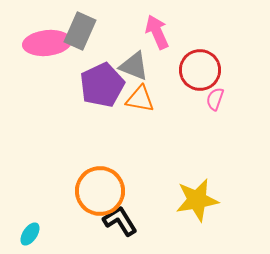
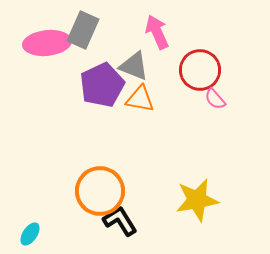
gray rectangle: moved 3 px right, 1 px up
pink semicircle: rotated 60 degrees counterclockwise
